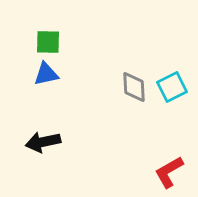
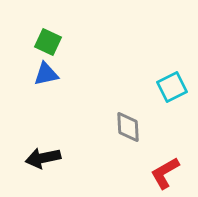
green square: rotated 24 degrees clockwise
gray diamond: moved 6 px left, 40 px down
black arrow: moved 16 px down
red L-shape: moved 4 px left, 1 px down
